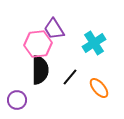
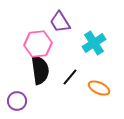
purple trapezoid: moved 6 px right, 7 px up
black semicircle: rotated 8 degrees counterclockwise
orange ellipse: rotated 25 degrees counterclockwise
purple circle: moved 1 px down
